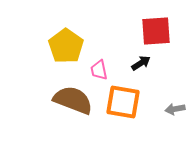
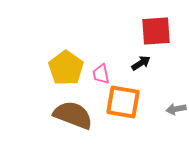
yellow pentagon: moved 22 px down
pink trapezoid: moved 2 px right, 4 px down
brown semicircle: moved 15 px down
gray arrow: moved 1 px right
